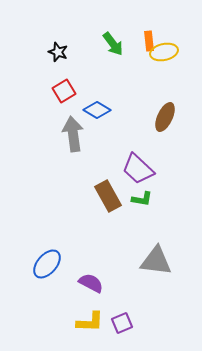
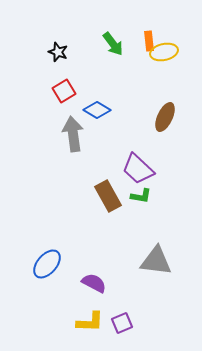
green L-shape: moved 1 px left, 3 px up
purple semicircle: moved 3 px right
